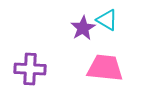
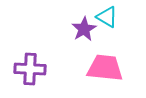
cyan triangle: moved 3 px up
purple star: moved 1 px right, 1 px down
